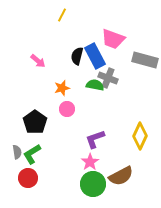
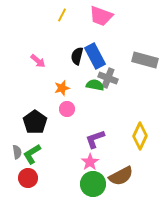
pink trapezoid: moved 12 px left, 23 px up
